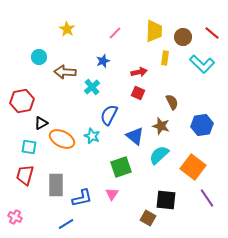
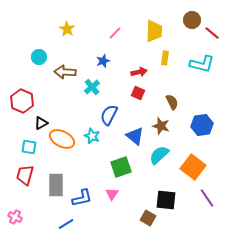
brown circle: moved 9 px right, 17 px up
cyan L-shape: rotated 30 degrees counterclockwise
red hexagon: rotated 25 degrees counterclockwise
